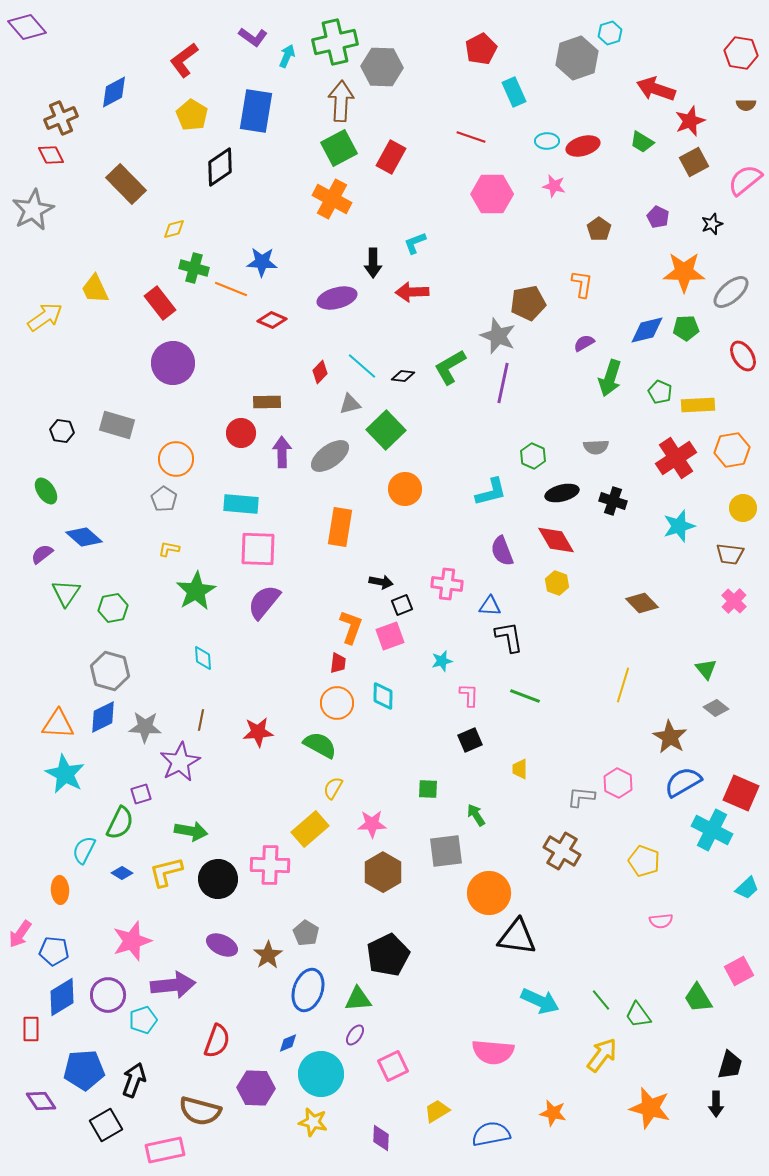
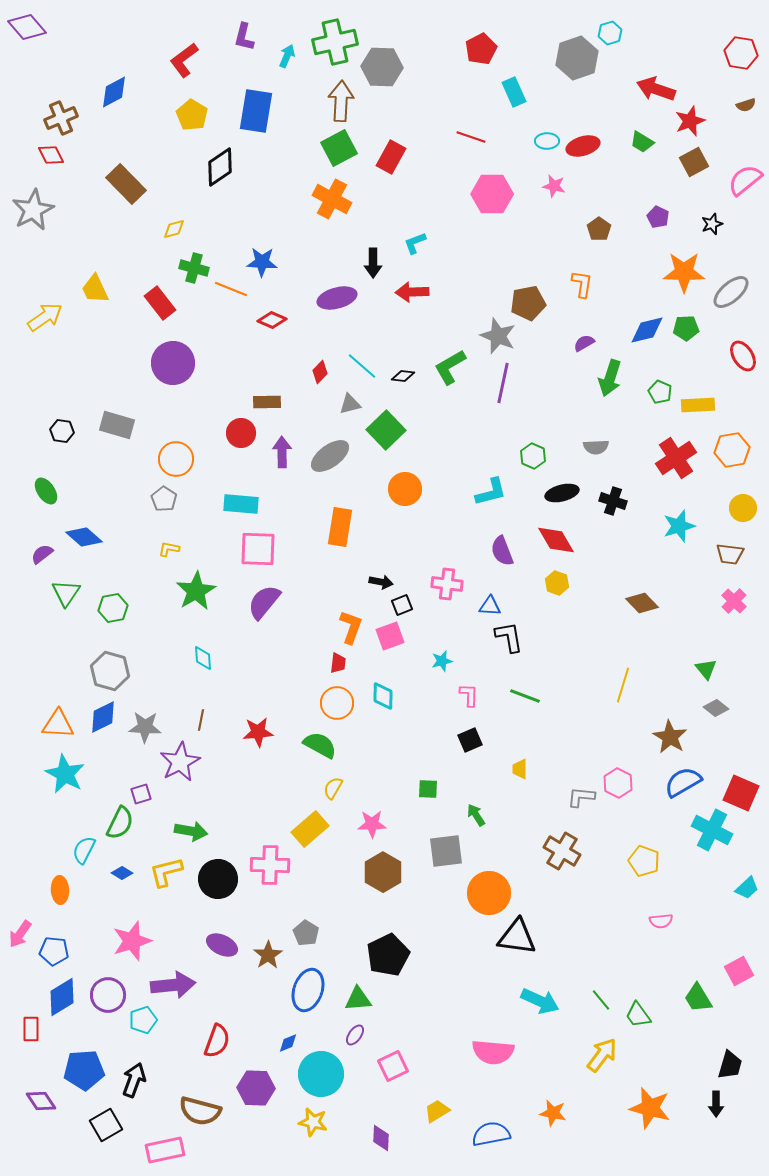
purple L-shape at (253, 37): moved 9 px left; rotated 68 degrees clockwise
brown semicircle at (746, 105): rotated 18 degrees counterclockwise
